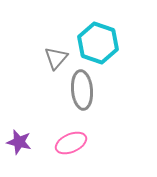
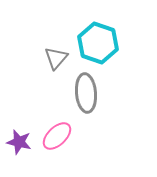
gray ellipse: moved 4 px right, 3 px down
pink ellipse: moved 14 px left, 7 px up; rotated 20 degrees counterclockwise
